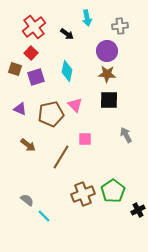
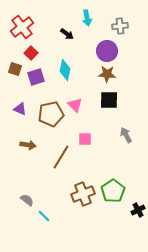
red cross: moved 12 px left
cyan diamond: moved 2 px left, 1 px up
brown arrow: rotated 28 degrees counterclockwise
